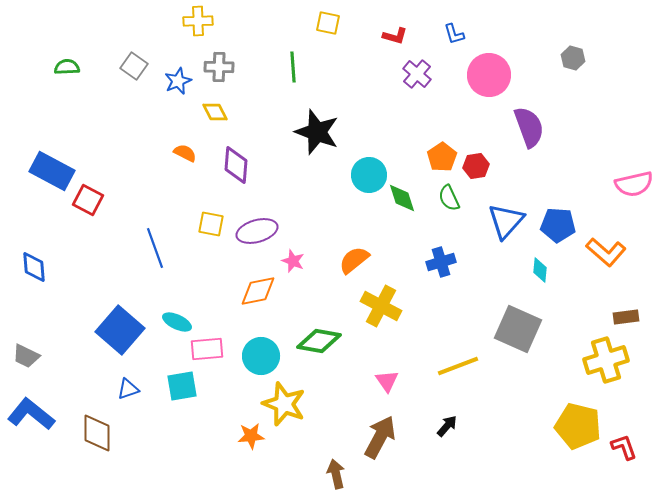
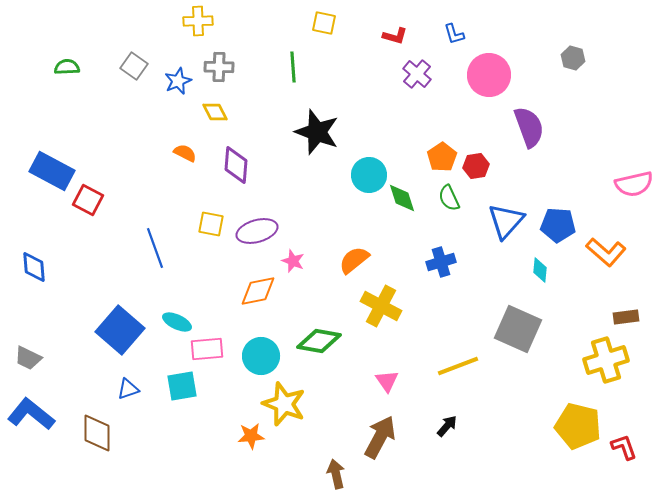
yellow square at (328, 23): moved 4 px left
gray trapezoid at (26, 356): moved 2 px right, 2 px down
